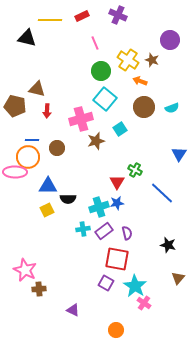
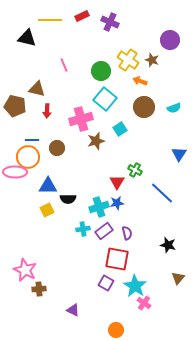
purple cross at (118, 15): moved 8 px left, 7 px down
pink line at (95, 43): moved 31 px left, 22 px down
cyan semicircle at (172, 108): moved 2 px right
